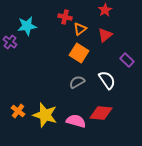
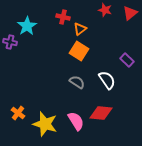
red star: rotated 24 degrees counterclockwise
red cross: moved 2 px left
cyan star: rotated 24 degrees counterclockwise
red triangle: moved 25 px right, 22 px up
purple cross: rotated 24 degrees counterclockwise
orange square: moved 2 px up
gray semicircle: rotated 63 degrees clockwise
orange cross: moved 2 px down
yellow star: moved 9 px down
pink semicircle: rotated 42 degrees clockwise
